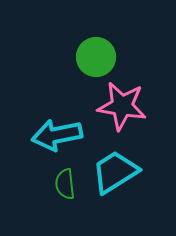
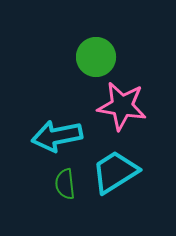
cyan arrow: moved 1 px down
